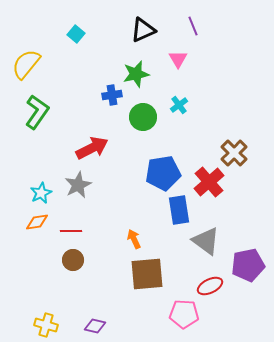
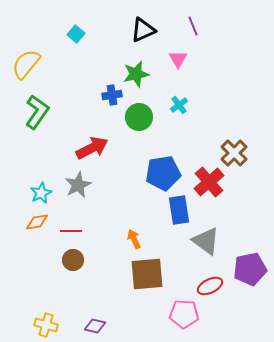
green circle: moved 4 px left
purple pentagon: moved 2 px right, 4 px down
